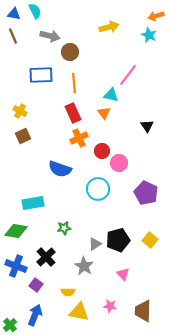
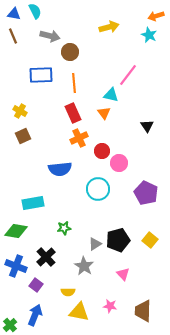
blue semicircle: rotated 25 degrees counterclockwise
